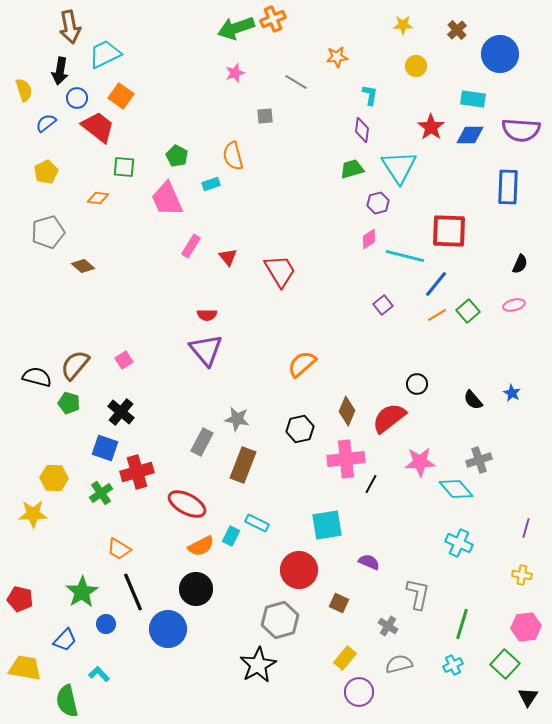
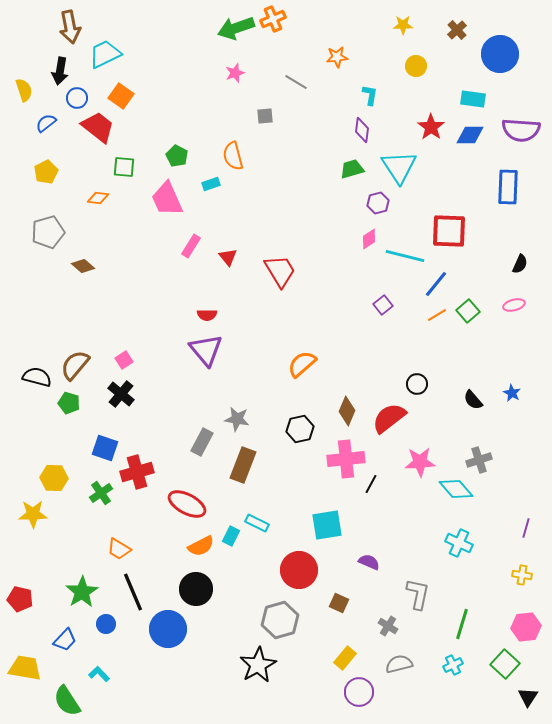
black cross at (121, 412): moved 18 px up
green semicircle at (67, 701): rotated 20 degrees counterclockwise
